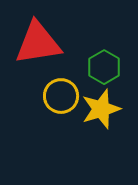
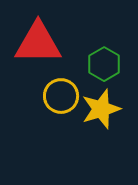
red triangle: rotated 9 degrees clockwise
green hexagon: moved 3 px up
